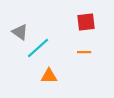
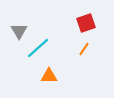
red square: moved 1 px down; rotated 12 degrees counterclockwise
gray triangle: moved 1 px left, 1 px up; rotated 24 degrees clockwise
orange line: moved 3 px up; rotated 56 degrees counterclockwise
